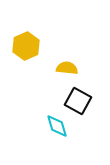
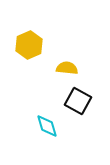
yellow hexagon: moved 3 px right, 1 px up
cyan diamond: moved 10 px left
